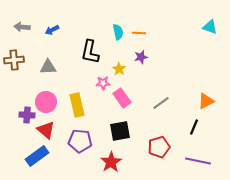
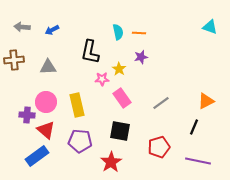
pink star: moved 1 px left, 4 px up
black square: rotated 20 degrees clockwise
